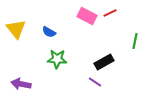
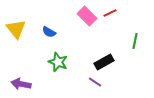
pink rectangle: rotated 18 degrees clockwise
green star: moved 1 px right, 3 px down; rotated 18 degrees clockwise
